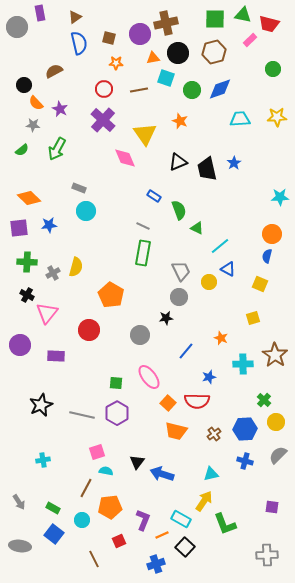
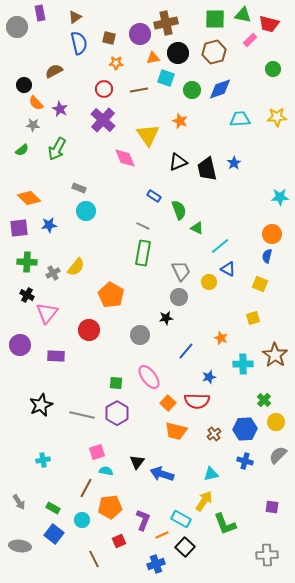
yellow triangle at (145, 134): moved 3 px right, 1 px down
yellow semicircle at (76, 267): rotated 24 degrees clockwise
